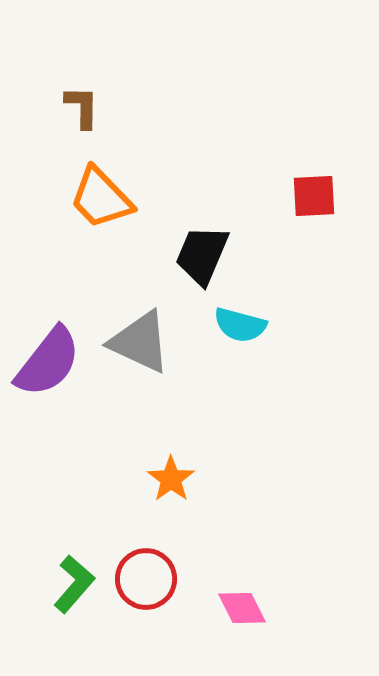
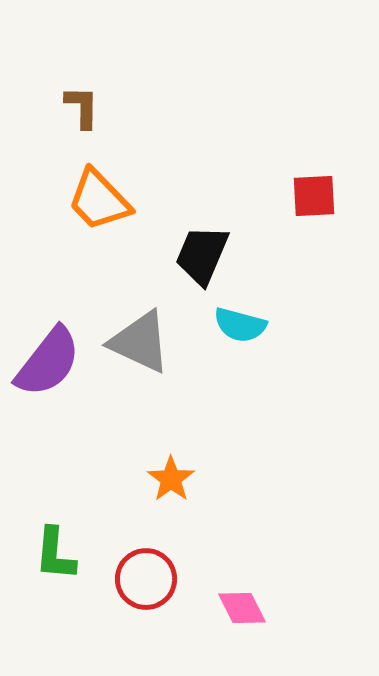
orange trapezoid: moved 2 px left, 2 px down
green L-shape: moved 19 px left, 30 px up; rotated 144 degrees clockwise
